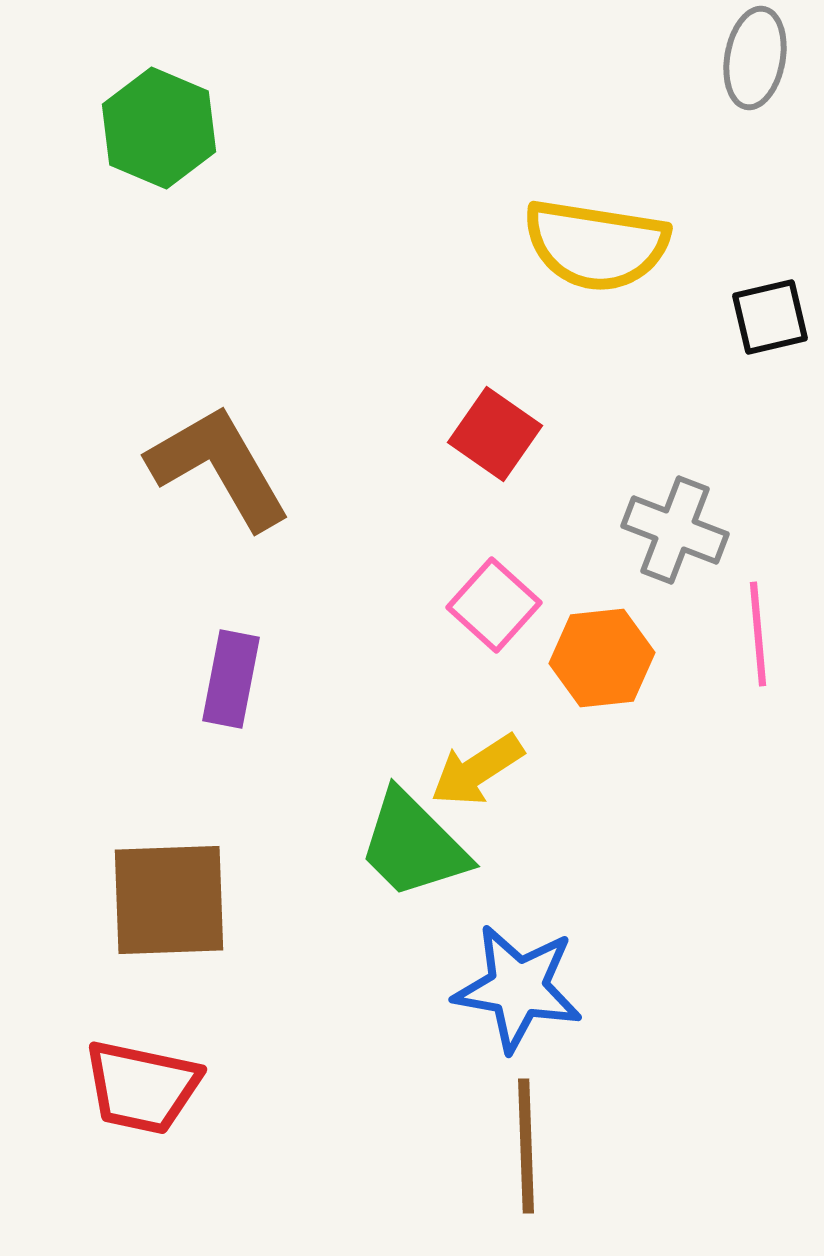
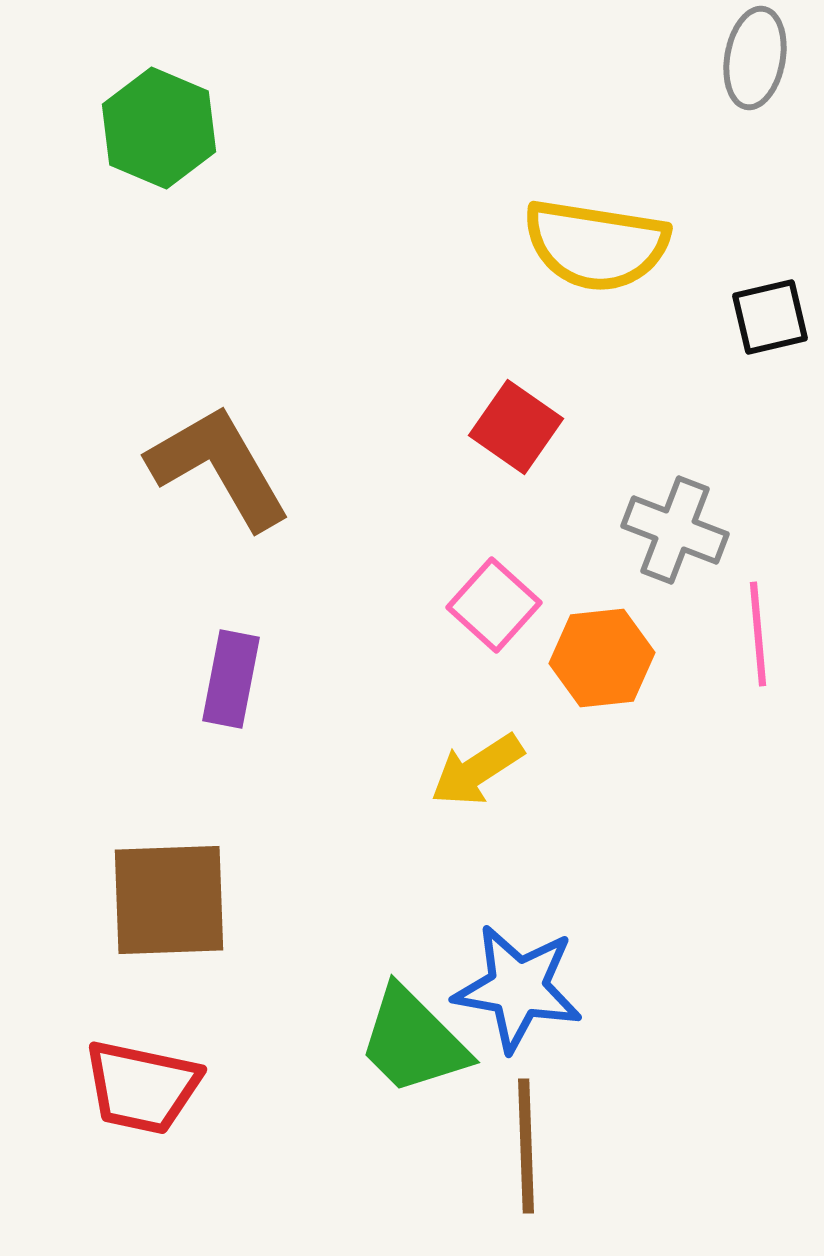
red square: moved 21 px right, 7 px up
green trapezoid: moved 196 px down
